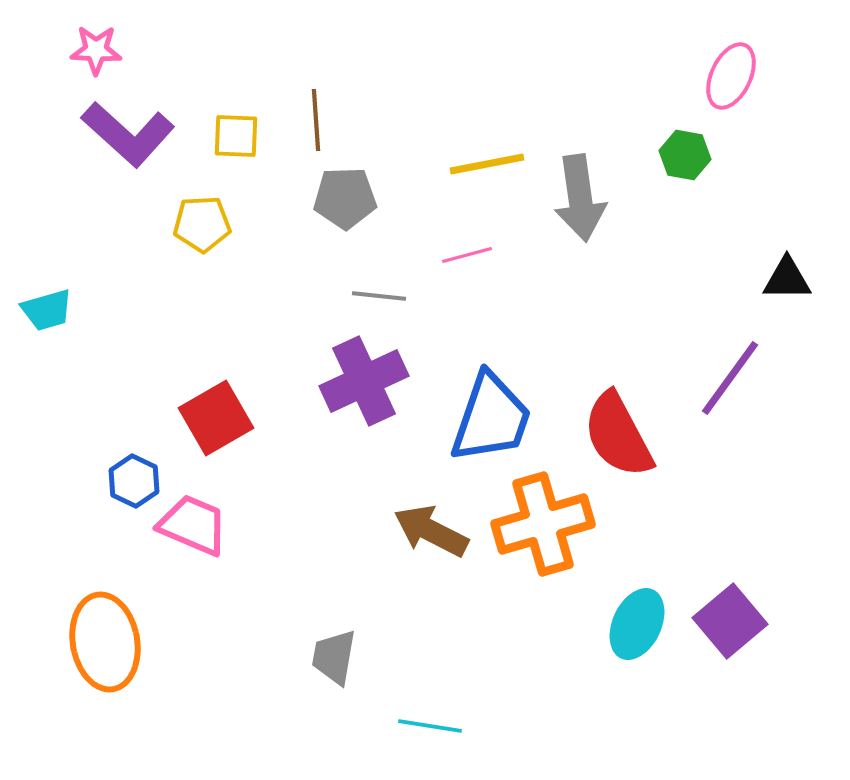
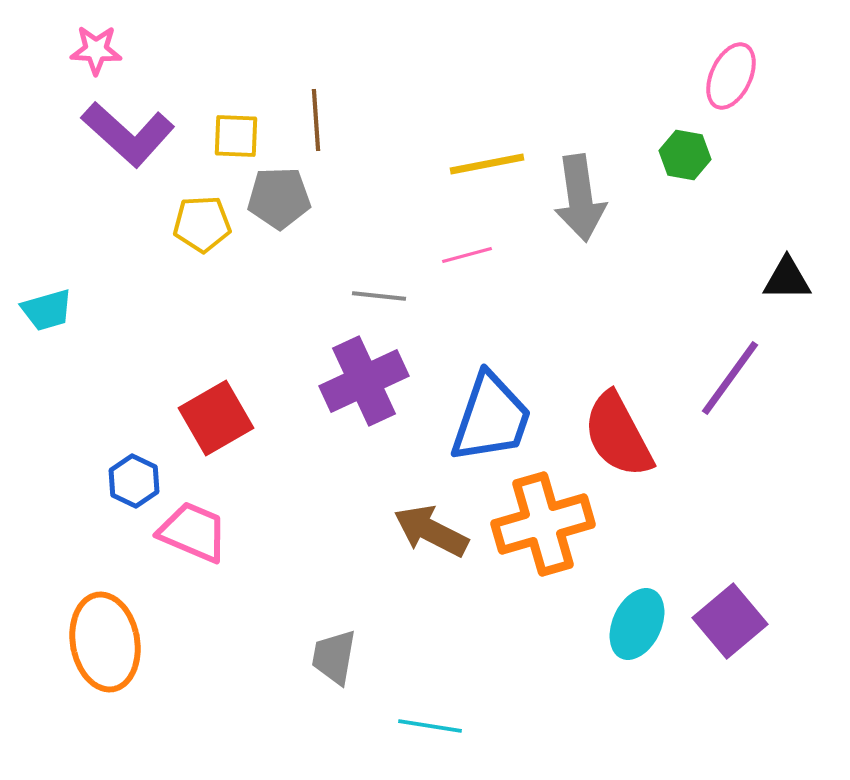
gray pentagon: moved 66 px left
pink trapezoid: moved 7 px down
